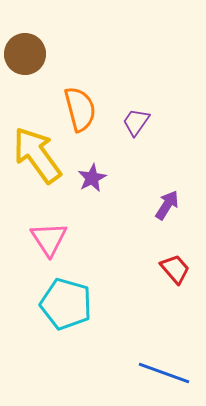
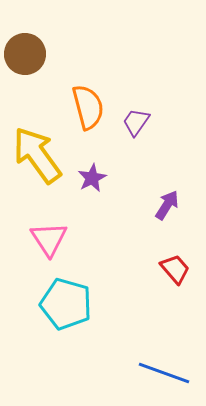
orange semicircle: moved 8 px right, 2 px up
